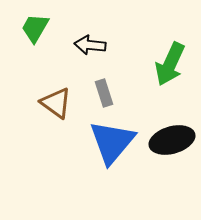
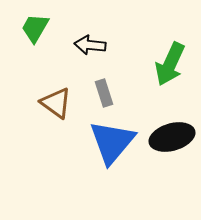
black ellipse: moved 3 px up
